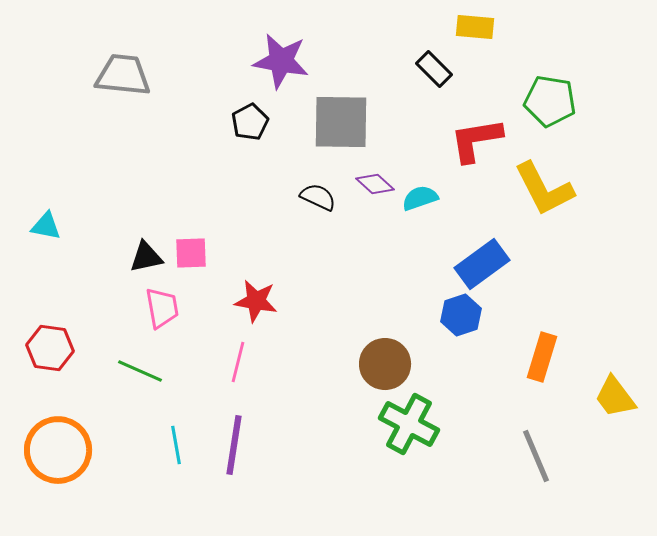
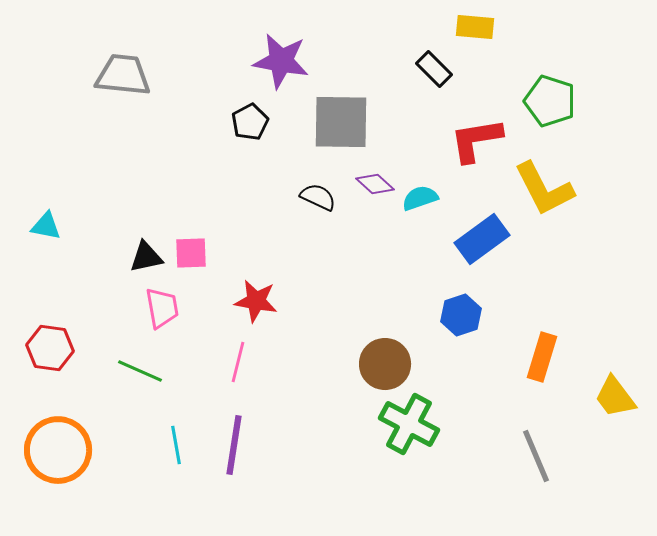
green pentagon: rotated 9 degrees clockwise
blue rectangle: moved 25 px up
